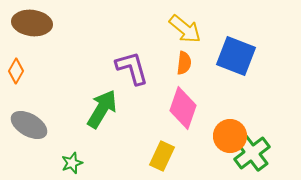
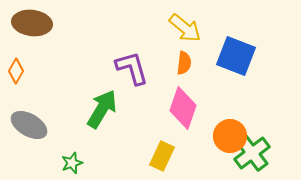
yellow arrow: moved 1 px up
